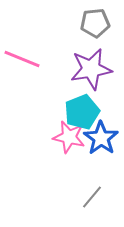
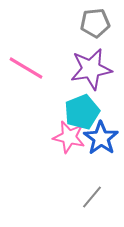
pink line: moved 4 px right, 9 px down; rotated 9 degrees clockwise
